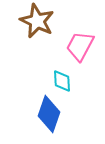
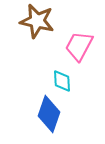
brown star: rotated 12 degrees counterclockwise
pink trapezoid: moved 1 px left
